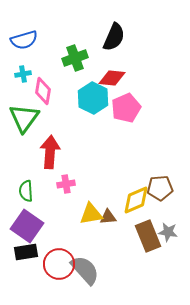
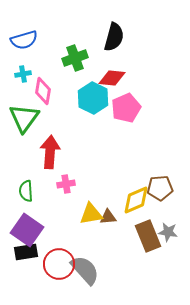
black semicircle: rotated 8 degrees counterclockwise
purple square: moved 4 px down
